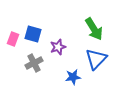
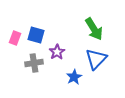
blue square: moved 3 px right, 1 px down
pink rectangle: moved 2 px right, 1 px up
purple star: moved 1 px left, 5 px down; rotated 14 degrees counterclockwise
gray cross: rotated 18 degrees clockwise
blue star: moved 1 px right; rotated 21 degrees counterclockwise
